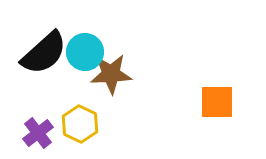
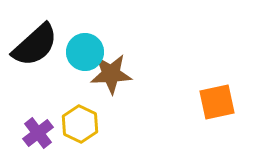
black semicircle: moved 9 px left, 8 px up
orange square: rotated 12 degrees counterclockwise
